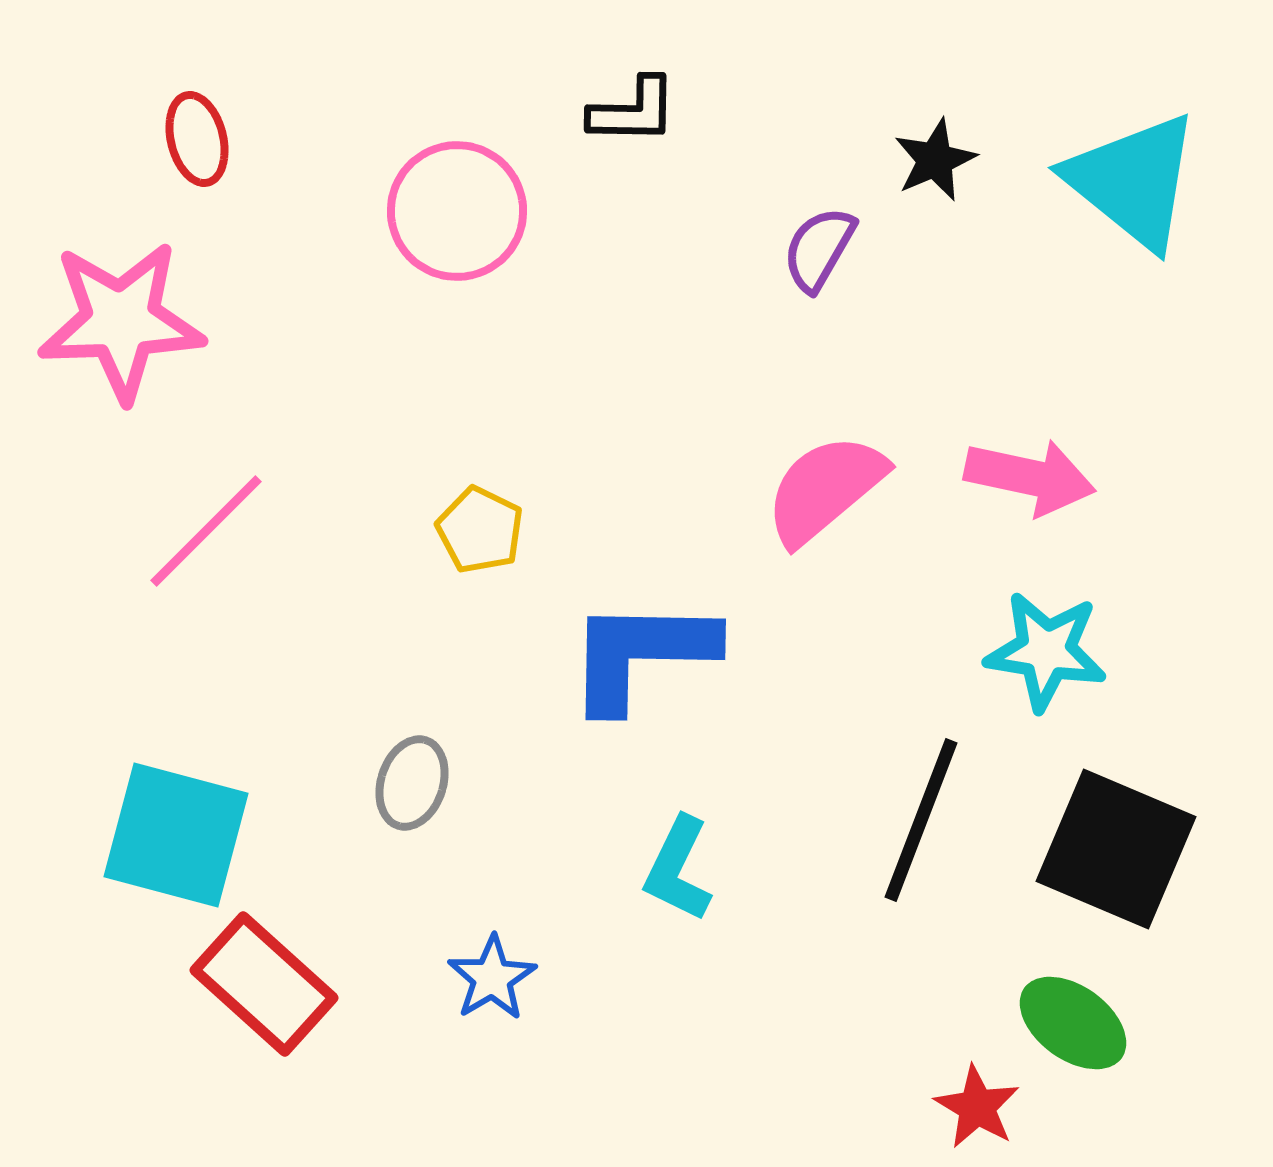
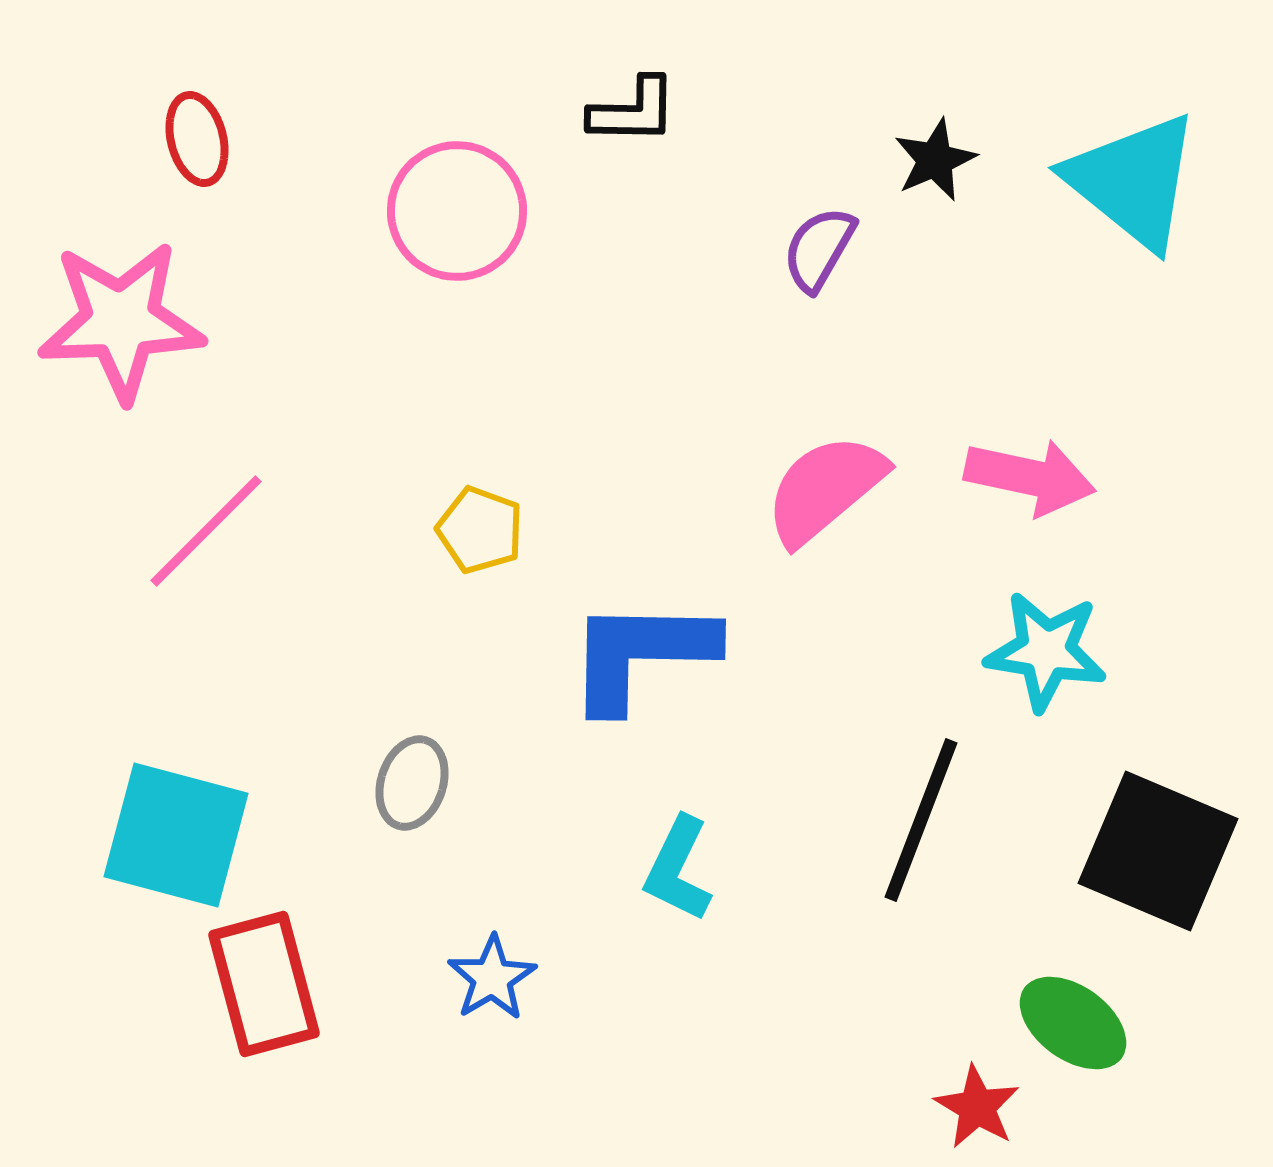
yellow pentagon: rotated 6 degrees counterclockwise
black square: moved 42 px right, 2 px down
red rectangle: rotated 33 degrees clockwise
